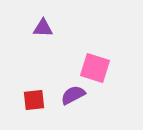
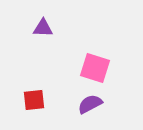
purple semicircle: moved 17 px right, 9 px down
